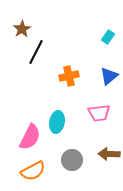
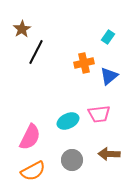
orange cross: moved 15 px right, 13 px up
pink trapezoid: moved 1 px down
cyan ellipse: moved 11 px right, 1 px up; rotated 55 degrees clockwise
